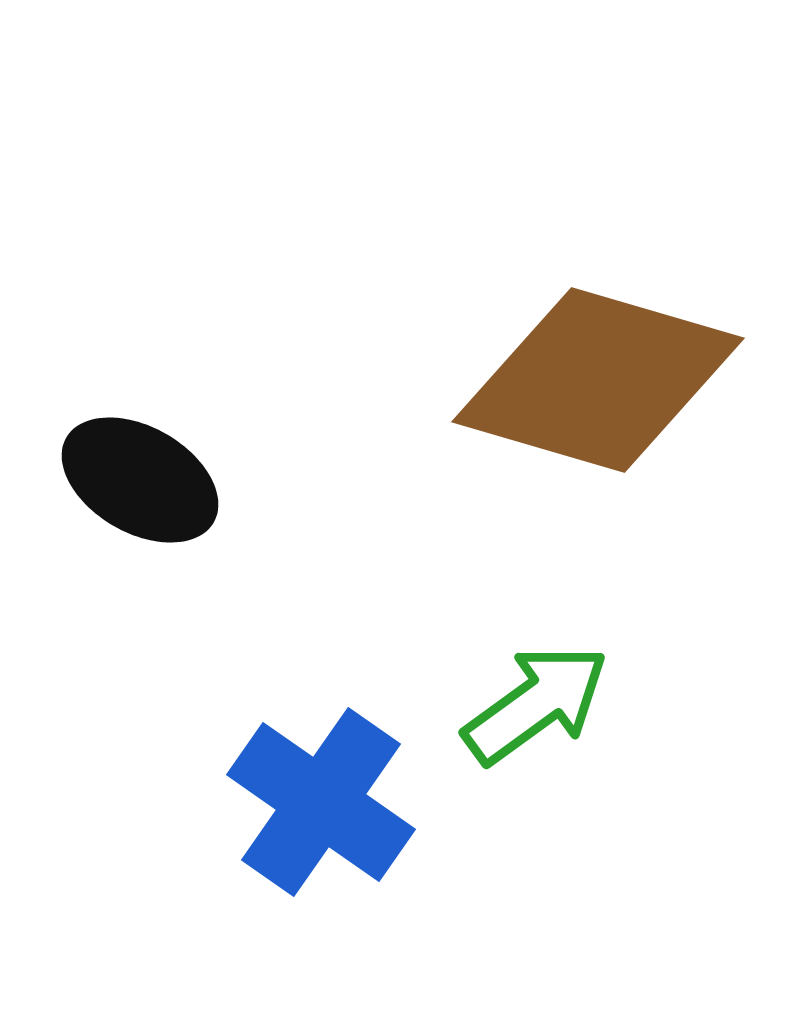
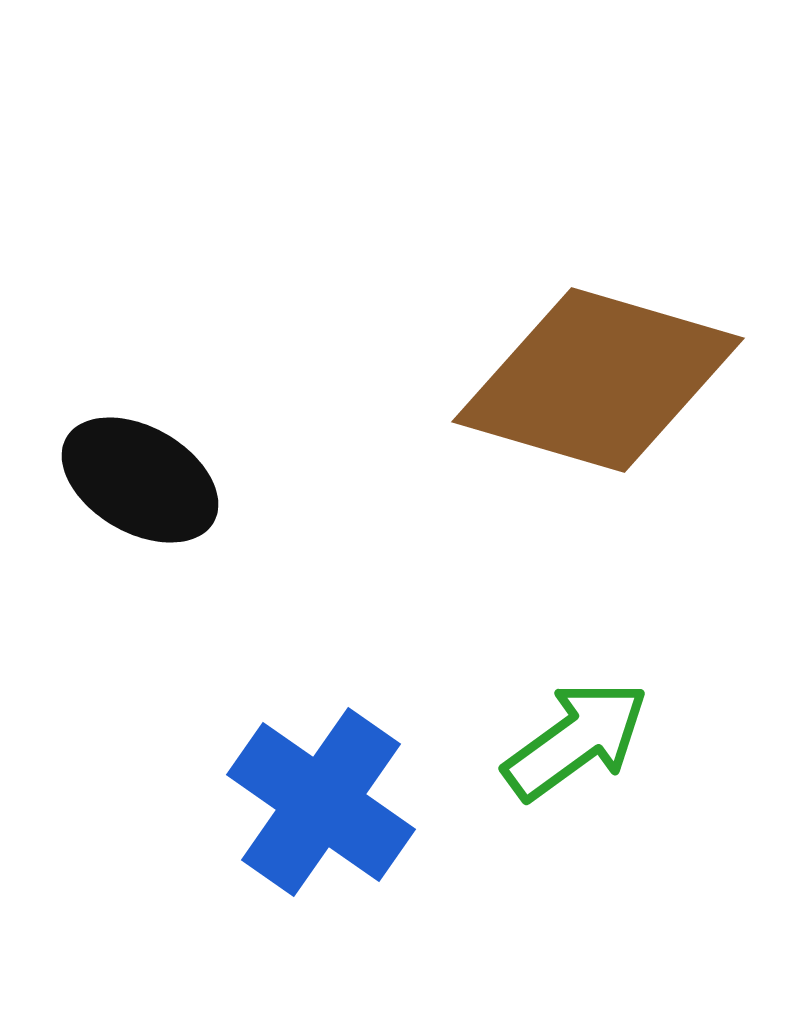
green arrow: moved 40 px right, 36 px down
